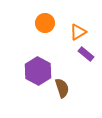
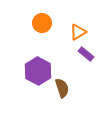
orange circle: moved 3 px left
